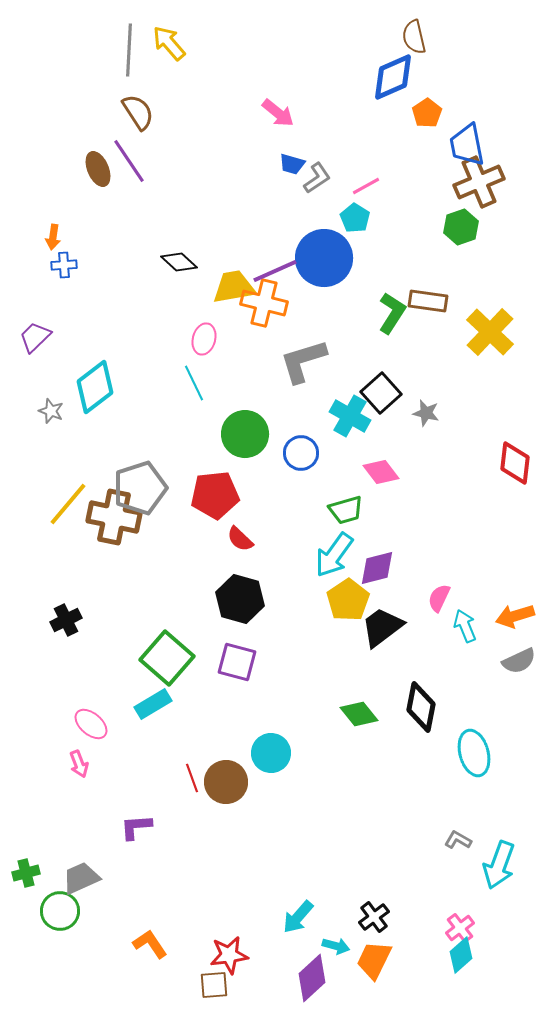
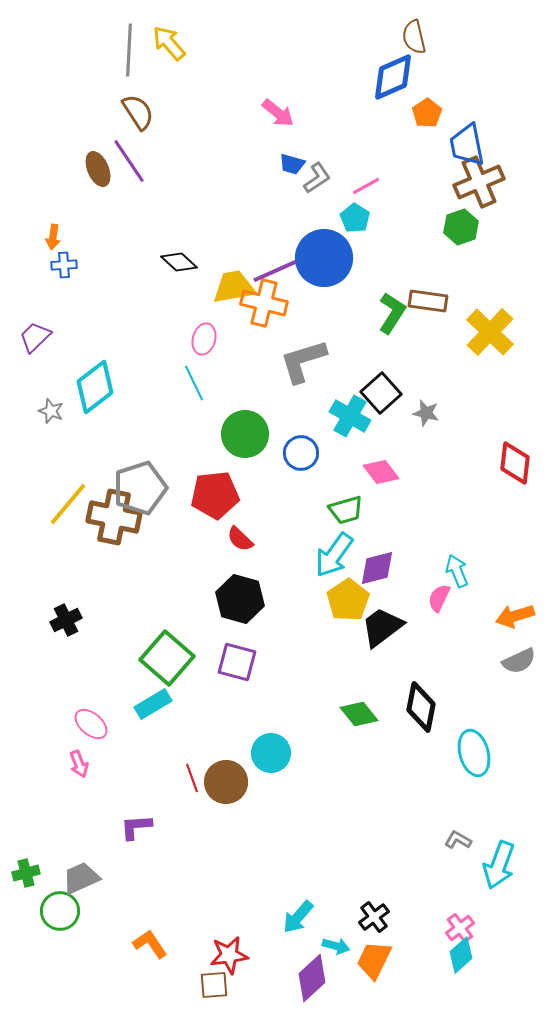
cyan arrow at (465, 626): moved 8 px left, 55 px up
